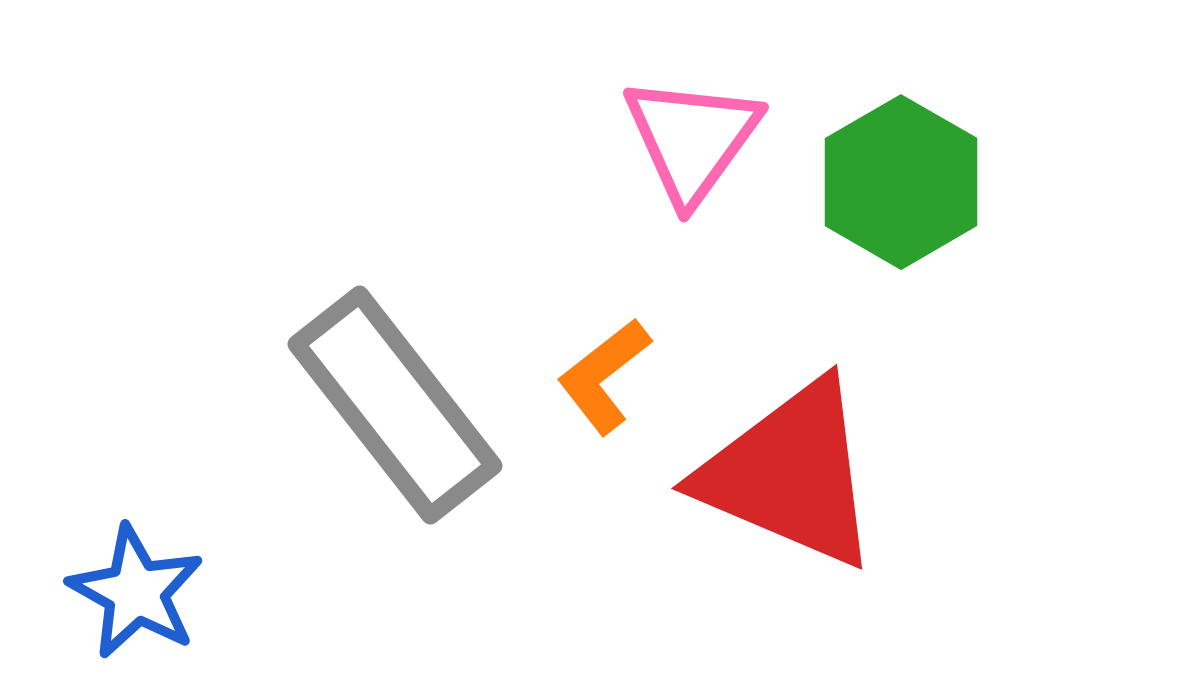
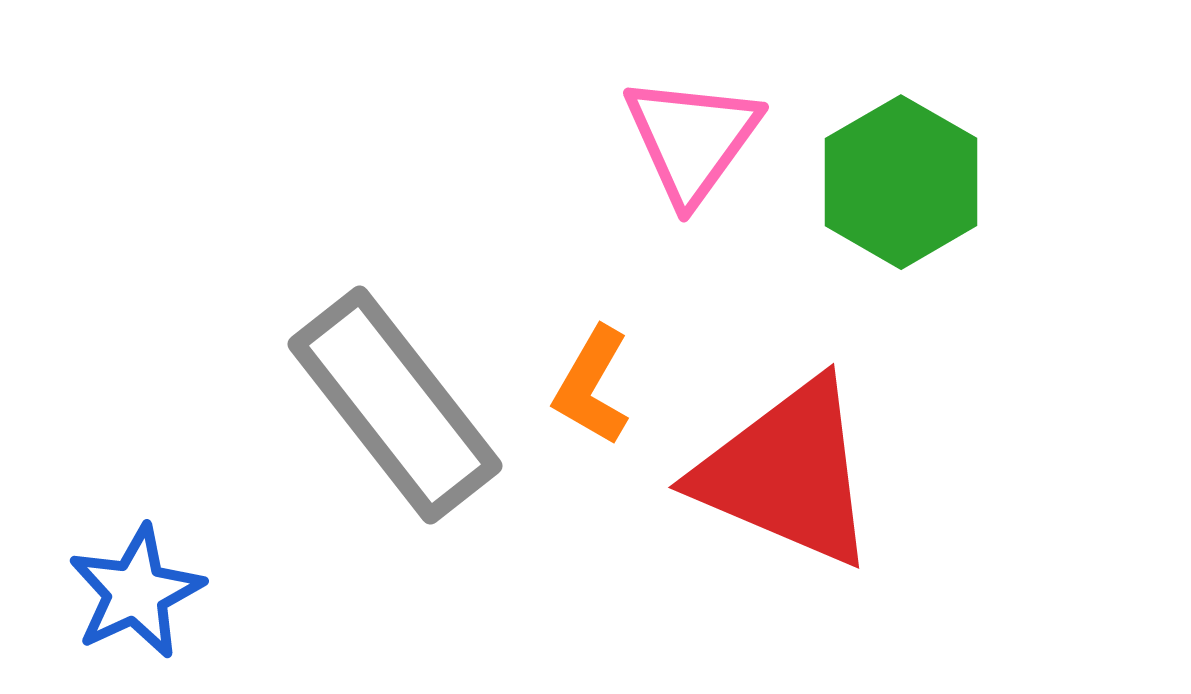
orange L-shape: moved 12 px left, 10 px down; rotated 22 degrees counterclockwise
red triangle: moved 3 px left, 1 px up
blue star: rotated 18 degrees clockwise
